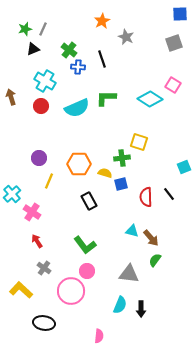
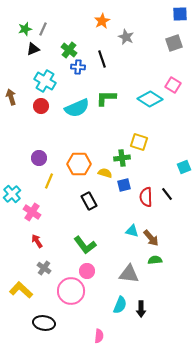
blue square at (121, 184): moved 3 px right, 1 px down
black line at (169, 194): moved 2 px left
green semicircle at (155, 260): rotated 48 degrees clockwise
